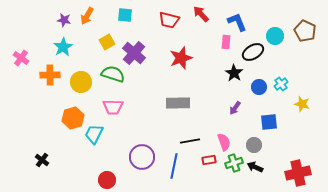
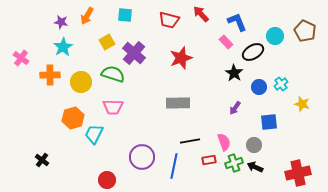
purple star: moved 3 px left, 2 px down
pink rectangle: rotated 48 degrees counterclockwise
